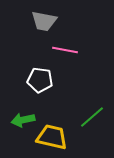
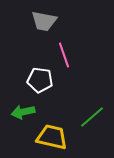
pink line: moved 1 px left, 5 px down; rotated 60 degrees clockwise
green arrow: moved 8 px up
